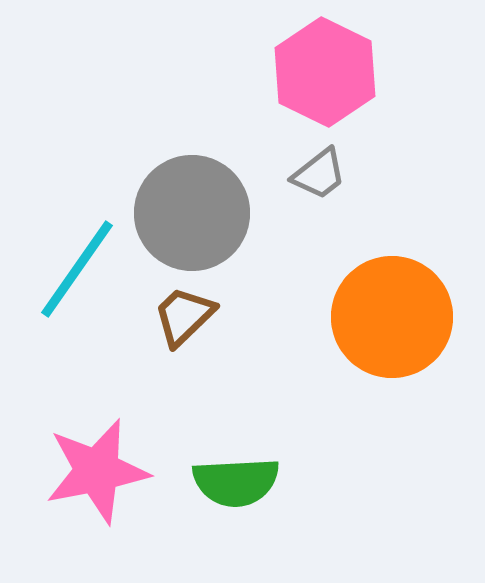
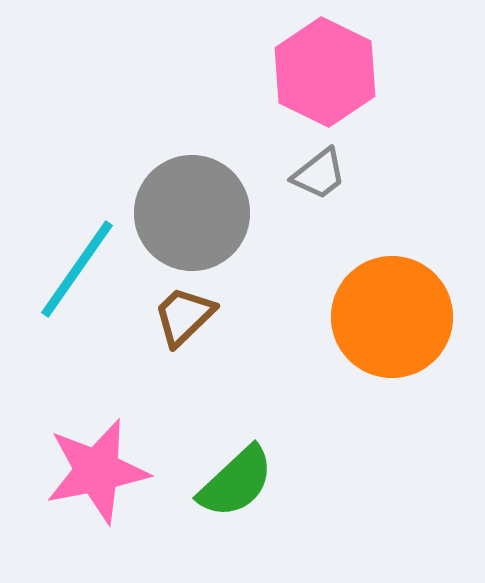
green semicircle: rotated 40 degrees counterclockwise
